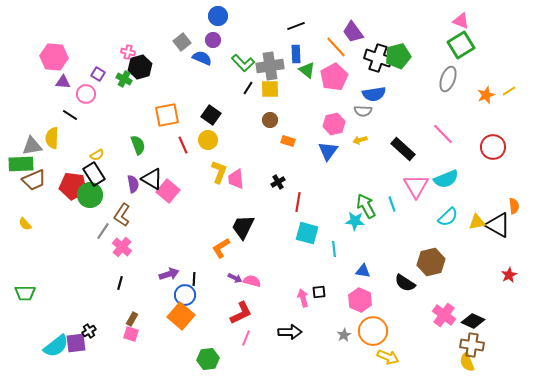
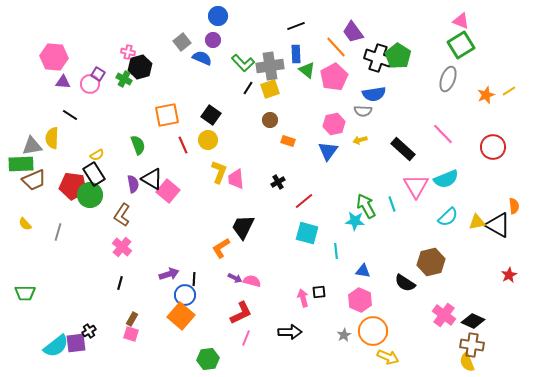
green pentagon at (398, 56): rotated 25 degrees counterclockwise
yellow square at (270, 89): rotated 18 degrees counterclockwise
pink circle at (86, 94): moved 4 px right, 10 px up
red line at (298, 202): moved 6 px right, 1 px up; rotated 42 degrees clockwise
gray line at (103, 231): moved 45 px left, 1 px down; rotated 18 degrees counterclockwise
cyan line at (334, 249): moved 2 px right, 2 px down
